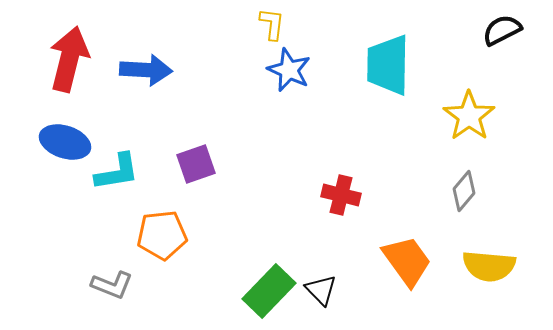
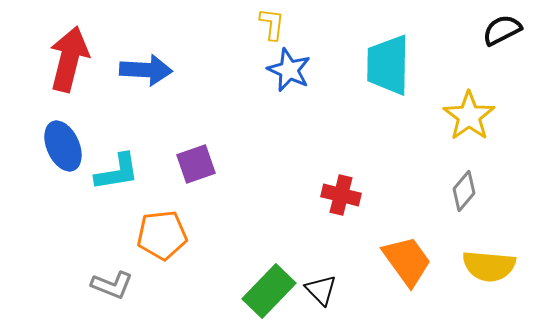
blue ellipse: moved 2 px left, 4 px down; rotated 48 degrees clockwise
